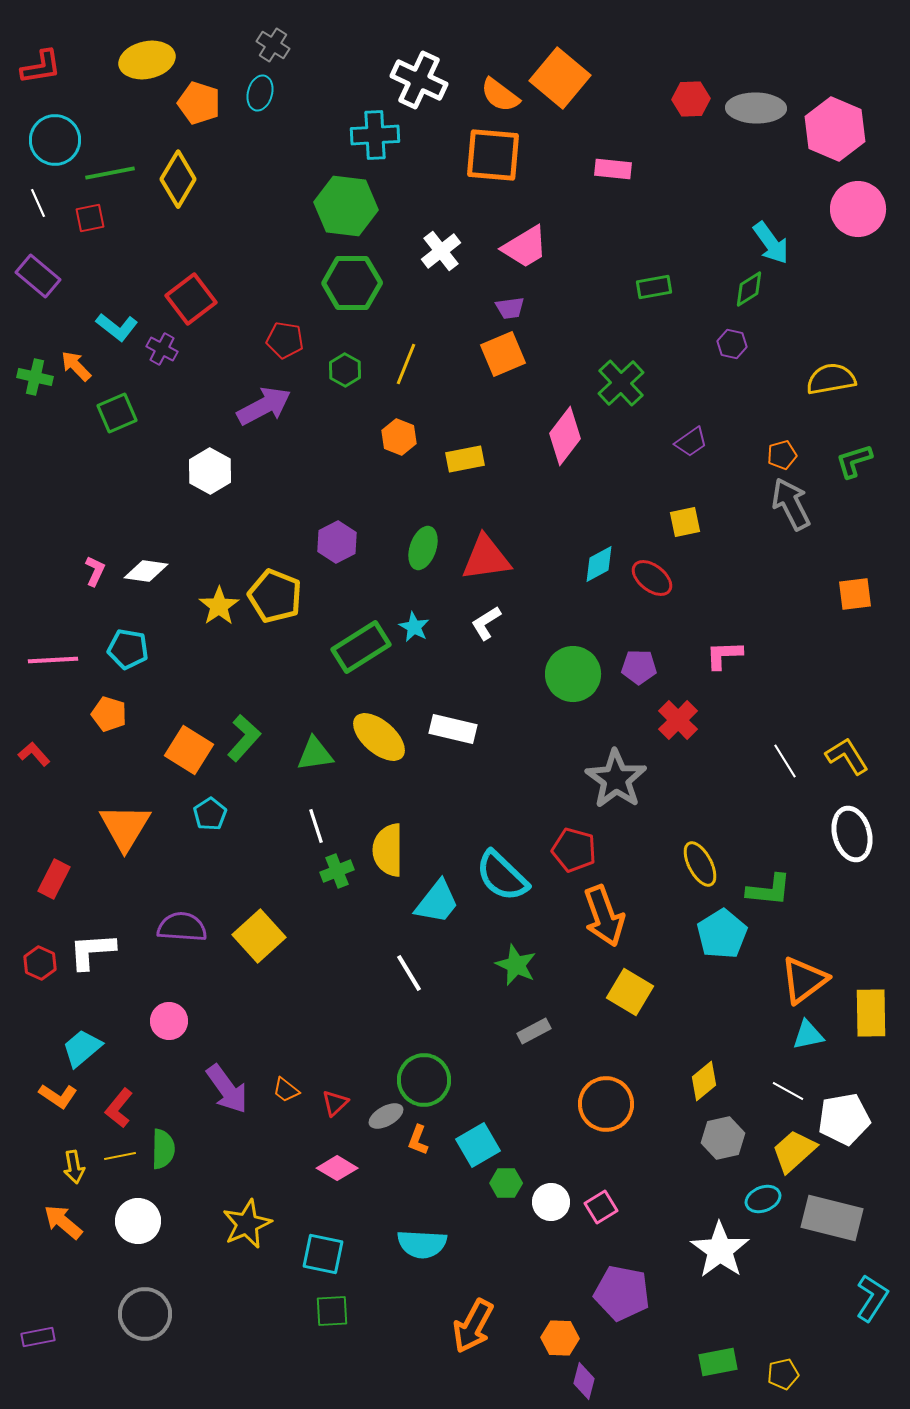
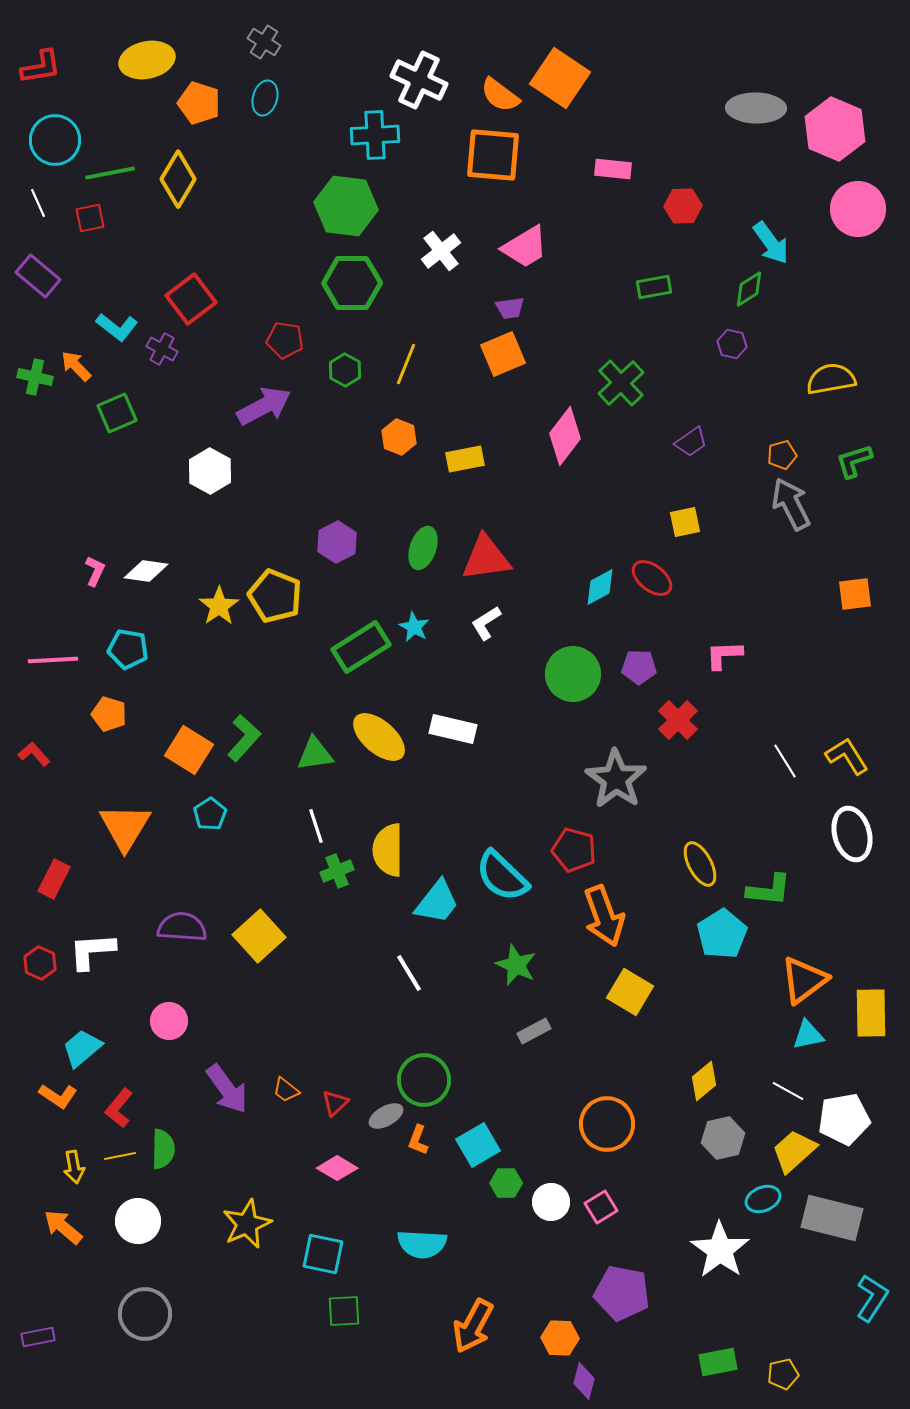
gray cross at (273, 45): moved 9 px left, 3 px up
orange square at (560, 78): rotated 6 degrees counterclockwise
cyan ellipse at (260, 93): moved 5 px right, 5 px down
red hexagon at (691, 99): moved 8 px left, 107 px down
cyan diamond at (599, 564): moved 1 px right, 23 px down
orange circle at (606, 1104): moved 1 px right, 20 px down
orange arrow at (63, 1222): moved 5 px down
green square at (332, 1311): moved 12 px right
